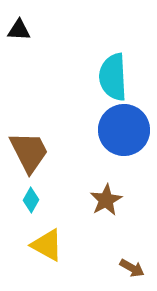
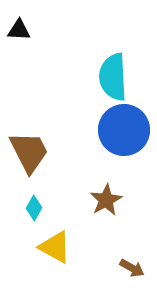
cyan diamond: moved 3 px right, 8 px down
yellow triangle: moved 8 px right, 2 px down
